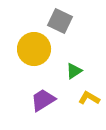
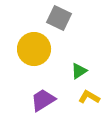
gray square: moved 1 px left, 3 px up
green triangle: moved 5 px right
yellow L-shape: moved 1 px up
